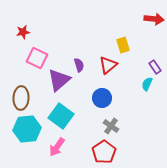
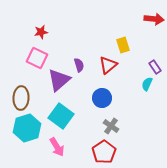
red star: moved 18 px right
cyan hexagon: moved 1 px up; rotated 12 degrees counterclockwise
pink arrow: rotated 66 degrees counterclockwise
